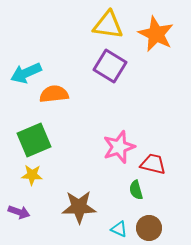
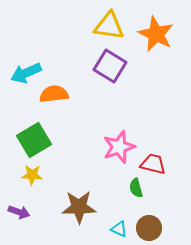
yellow triangle: moved 1 px right, 1 px down
green square: rotated 8 degrees counterclockwise
green semicircle: moved 2 px up
